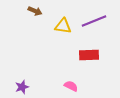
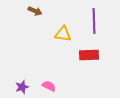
purple line: rotated 70 degrees counterclockwise
yellow triangle: moved 8 px down
pink semicircle: moved 22 px left
